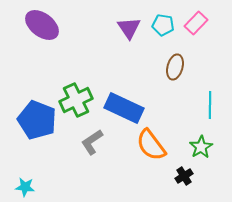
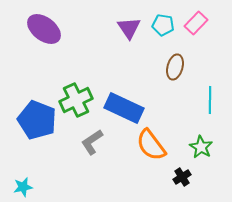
purple ellipse: moved 2 px right, 4 px down
cyan line: moved 5 px up
green star: rotated 10 degrees counterclockwise
black cross: moved 2 px left, 1 px down
cyan star: moved 2 px left; rotated 18 degrees counterclockwise
